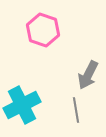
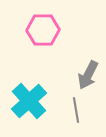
pink hexagon: rotated 20 degrees counterclockwise
cyan cross: moved 7 px right, 4 px up; rotated 15 degrees counterclockwise
